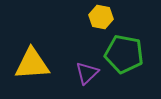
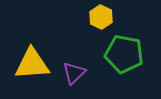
yellow hexagon: rotated 15 degrees clockwise
purple triangle: moved 13 px left
